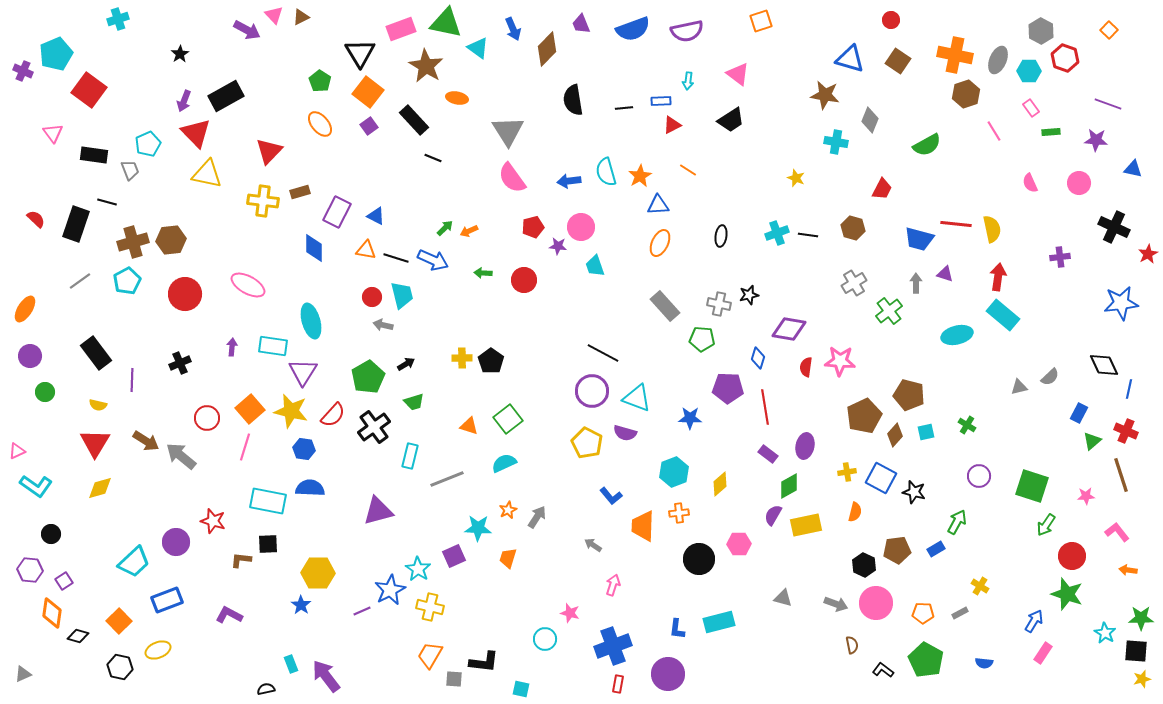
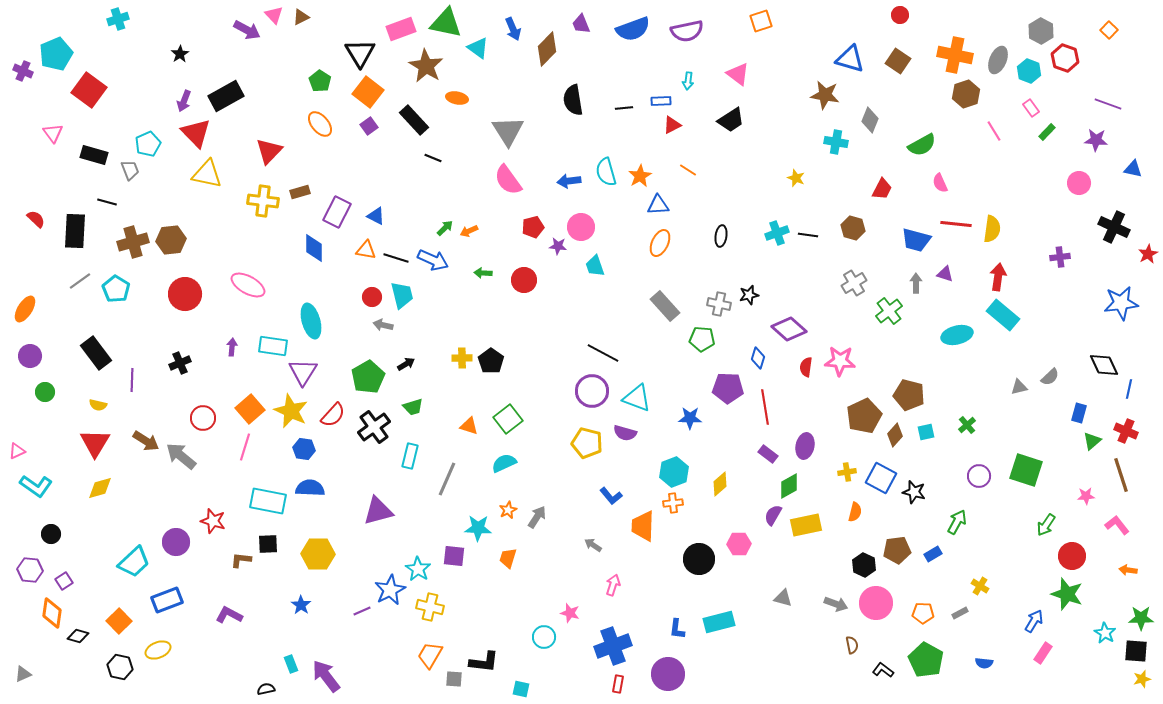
red circle at (891, 20): moved 9 px right, 5 px up
cyan hexagon at (1029, 71): rotated 20 degrees clockwise
green rectangle at (1051, 132): moved 4 px left; rotated 42 degrees counterclockwise
green semicircle at (927, 145): moved 5 px left
black rectangle at (94, 155): rotated 8 degrees clockwise
pink semicircle at (512, 178): moved 4 px left, 2 px down
pink semicircle at (1030, 183): moved 90 px left
black rectangle at (76, 224): moved 1 px left, 7 px down; rotated 16 degrees counterclockwise
yellow semicircle at (992, 229): rotated 20 degrees clockwise
blue trapezoid at (919, 239): moved 3 px left, 1 px down
cyan pentagon at (127, 281): moved 11 px left, 8 px down; rotated 12 degrees counterclockwise
purple diamond at (789, 329): rotated 32 degrees clockwise
green trapezoid at (414, 402): moved 1 px left, 5 px down
yellow star at (291, 411): rotated 12 degrees clockwise
blue rectangle at (1079, 413): rotated 12 degrees counterclockwise
red circle at (207, 418): moved 4 px left
green cross at (967, 425): rotated 18 degrees clockwise
yellow pentagon at (587, 443): rotated 12 degrees counterclockwise
gray line at (447, 479): rotated 44 degrees counterclockwise
green square at (1032, 486): moved 6 px left, 16 px up
orange cross at (679, 513): moved 6 px left, 10 px up
pink L-shape at (1117, 532): moved 7 px up
blue rectangle at (936, 549): moved 3 px left, 5 px down
purple square at (454, 556): rotated 30 degrees clockwise
yellow hexagon at (318, 573): moved 19 px up
cyan circle at (545, 639): moved 1 px left, 2 px up
